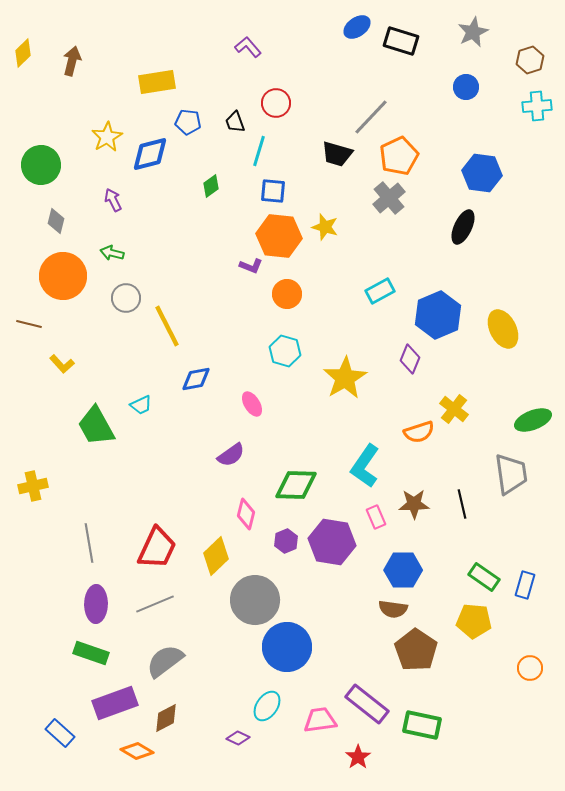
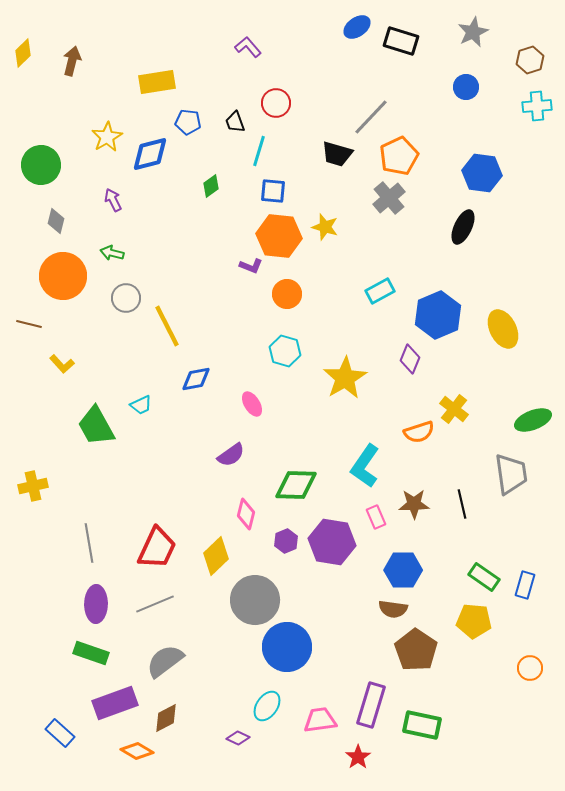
purple rectangle at (367, 704): moved 4 px right, 1 px down; rotated 69 degrees clockwise
